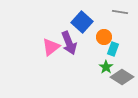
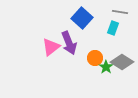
blue square: moved 4 px up
orange circle: moved 9 px left, 21 px down
cyan rectangle: moved 21 px up
gray diamond: moved 15 px up
